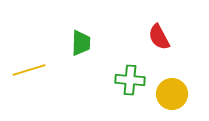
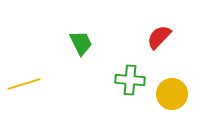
red semicircle: rotated 72 degrees clockwise
green trapezoid: rotated 28 degrees counterclockwise
yellow line: moved 5 px left, 14 px down
